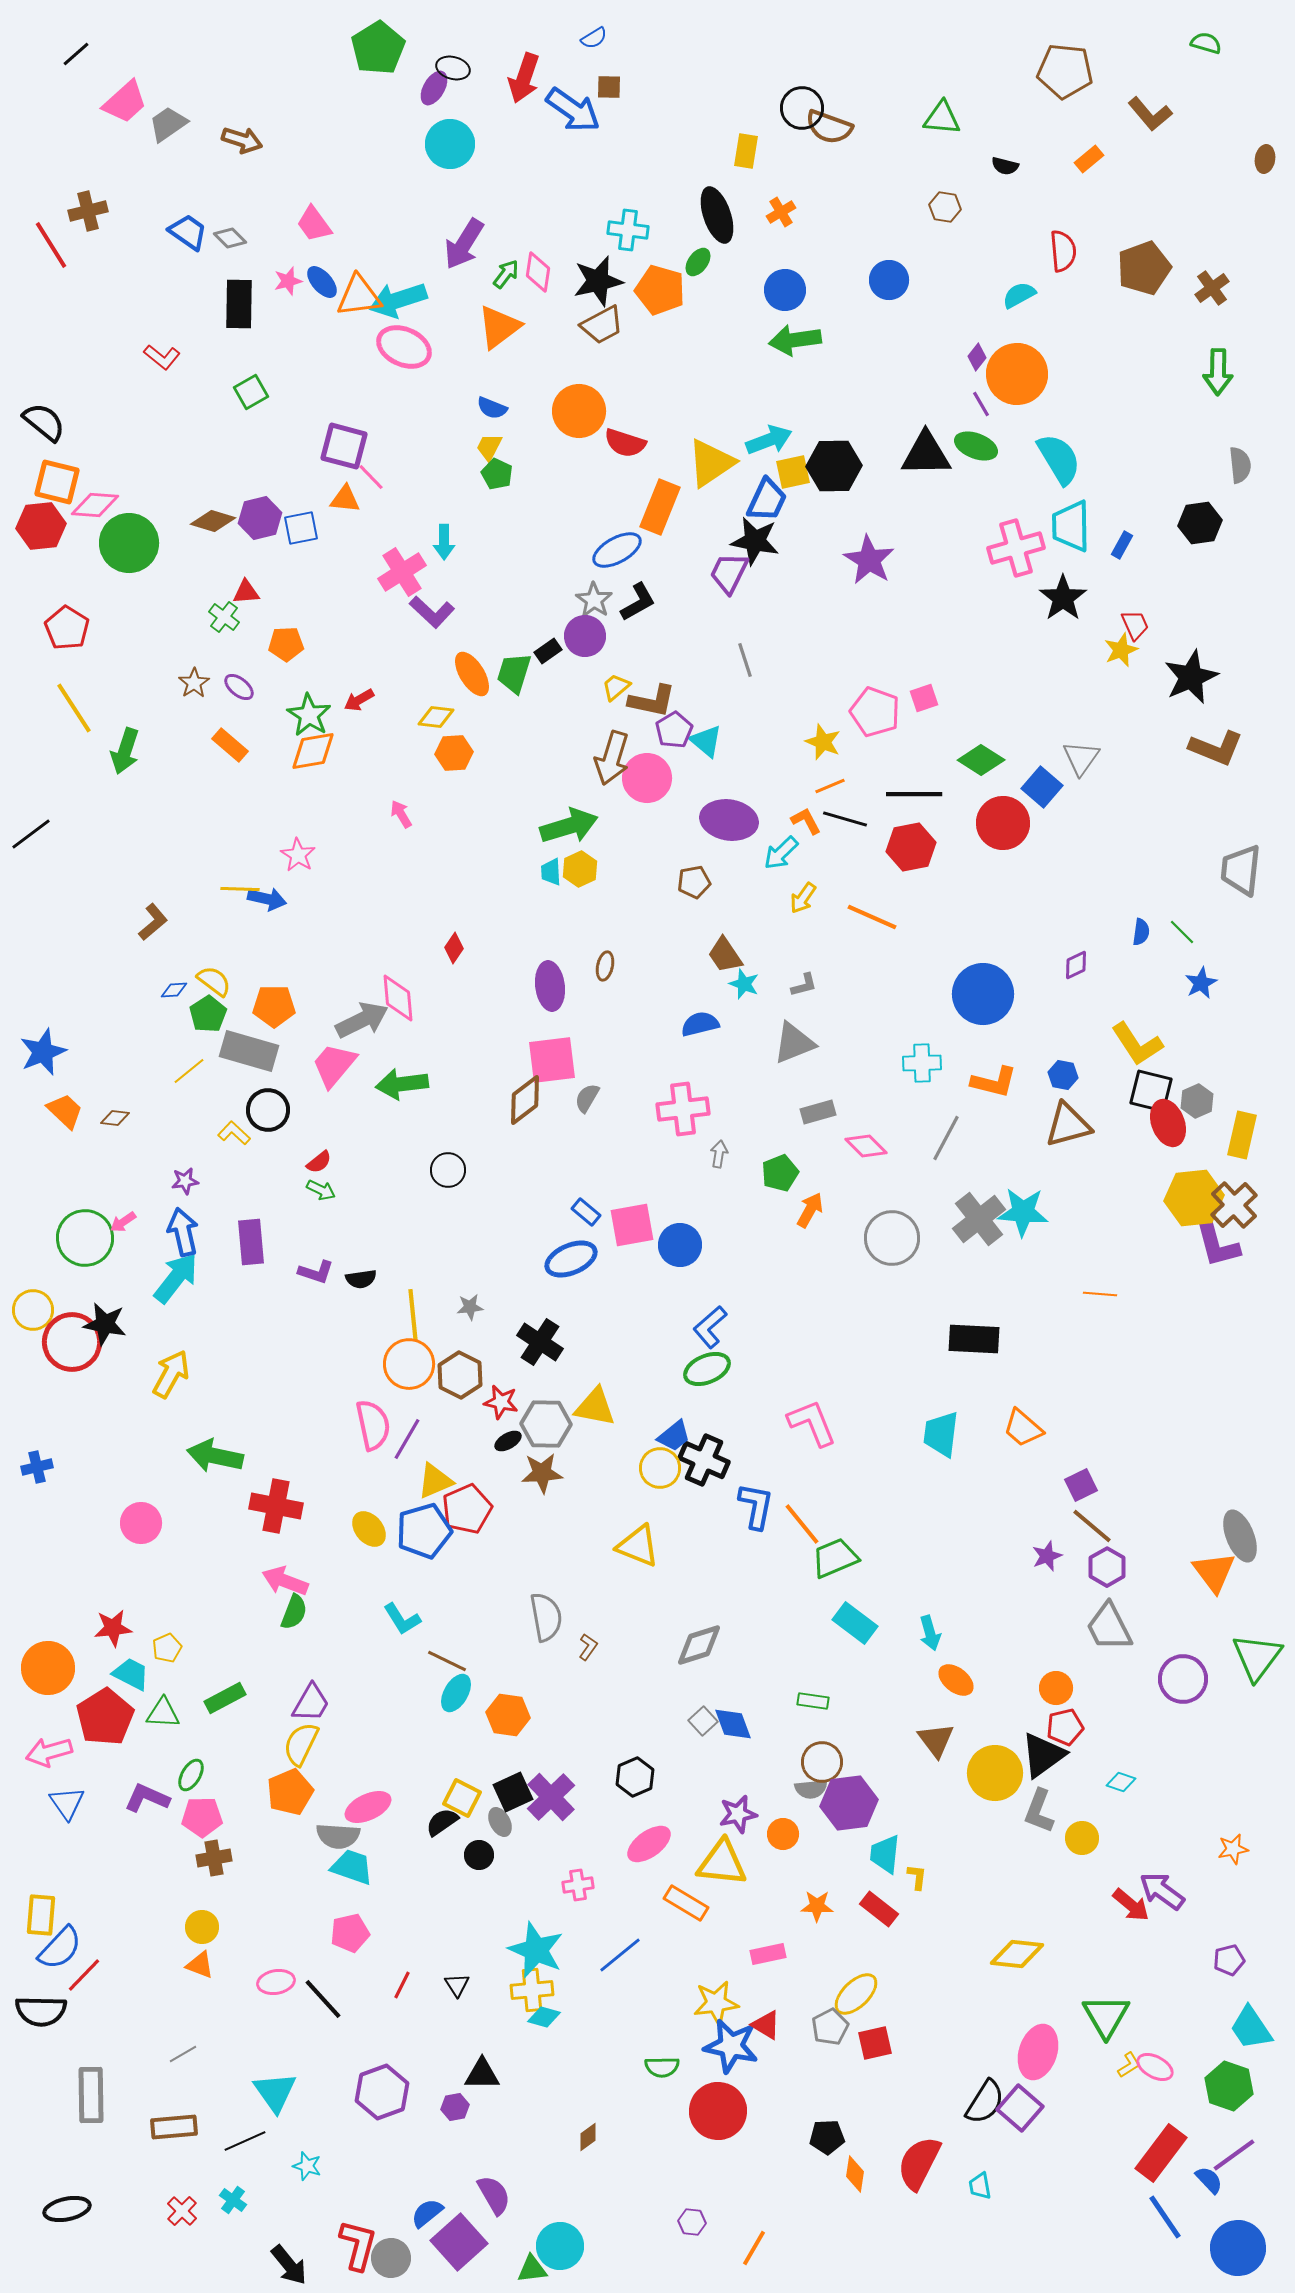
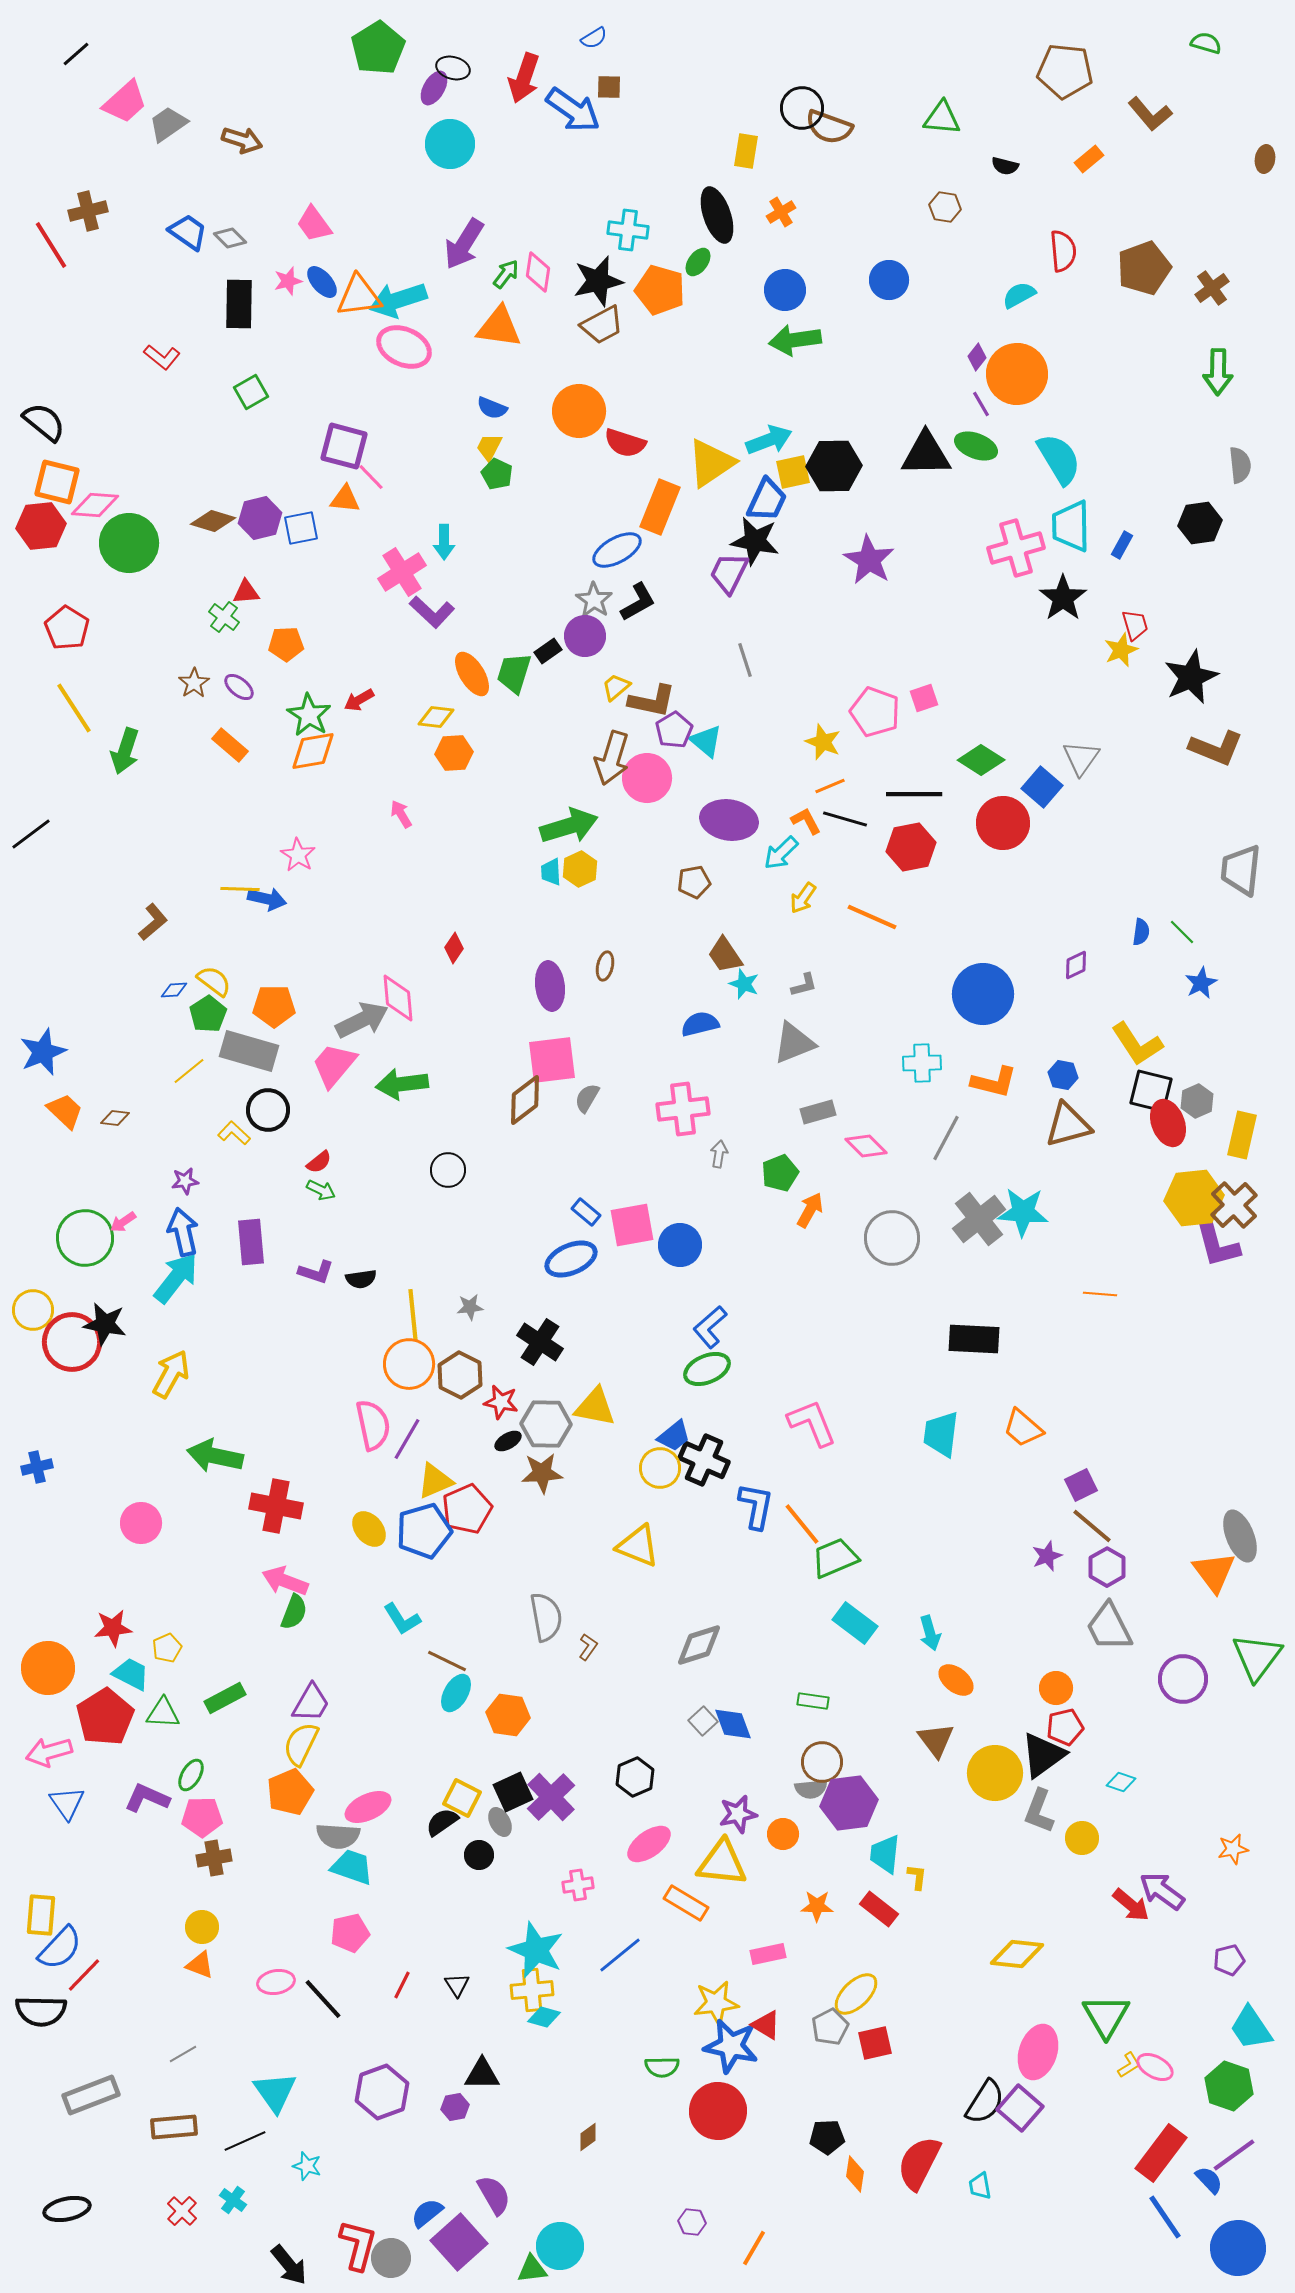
orange triangle at (499, 327): rotated 45 degrees clockwise
red trapezoid at (1135, 625): rotated 8 degrees clockwise
gray rectangle at (91, 2095): rotated 70 degrees clockwise
